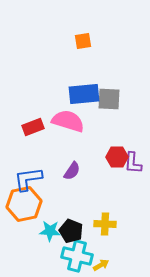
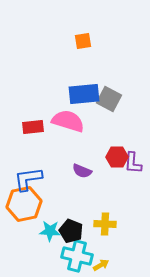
gray square: rotated 25 degrees clockwise
red rectangle: rotated 15 degrees clockwise
purple semicircle: moved 10 px right; rotated 78 degrees clockwise
